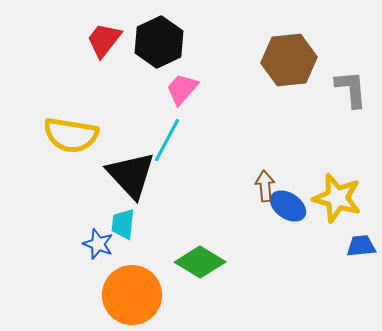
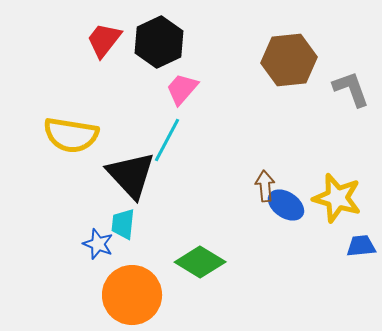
gray L-shape: rotated 15 degrees counterclockwise
blue ellipse: moved 2 px left, 1 px up
